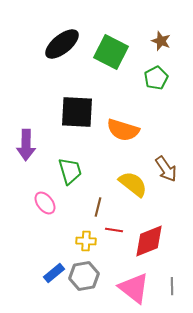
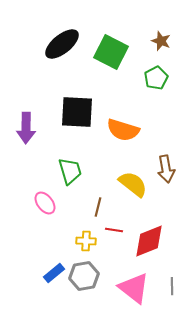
purple arrow: moved 17 px up
brown arrow: rotated 24 degrees clockwise
